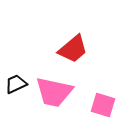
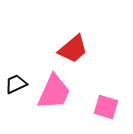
pink trapezoid: rotated 78 degrees counterclockwise
pink square: moved 3 px right, 2 px down
